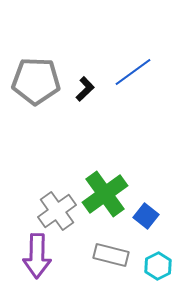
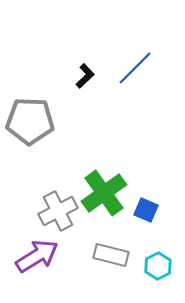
blue line: moved 2 px right, 4 px up; rotated 9 degrees counterclockwise
gray pentagon: moved 6 px left, 40 px down
black L-shape: moved 13 px up
green cross: moved 1 px left, 1 px up
gray cross: moved 1 px right; rotated 9 degrees clockwise
blue square: moved 6 px up; rotated 15 degrees counterclockwise
purple arrow: rotated 123 degrees counterclockwise
